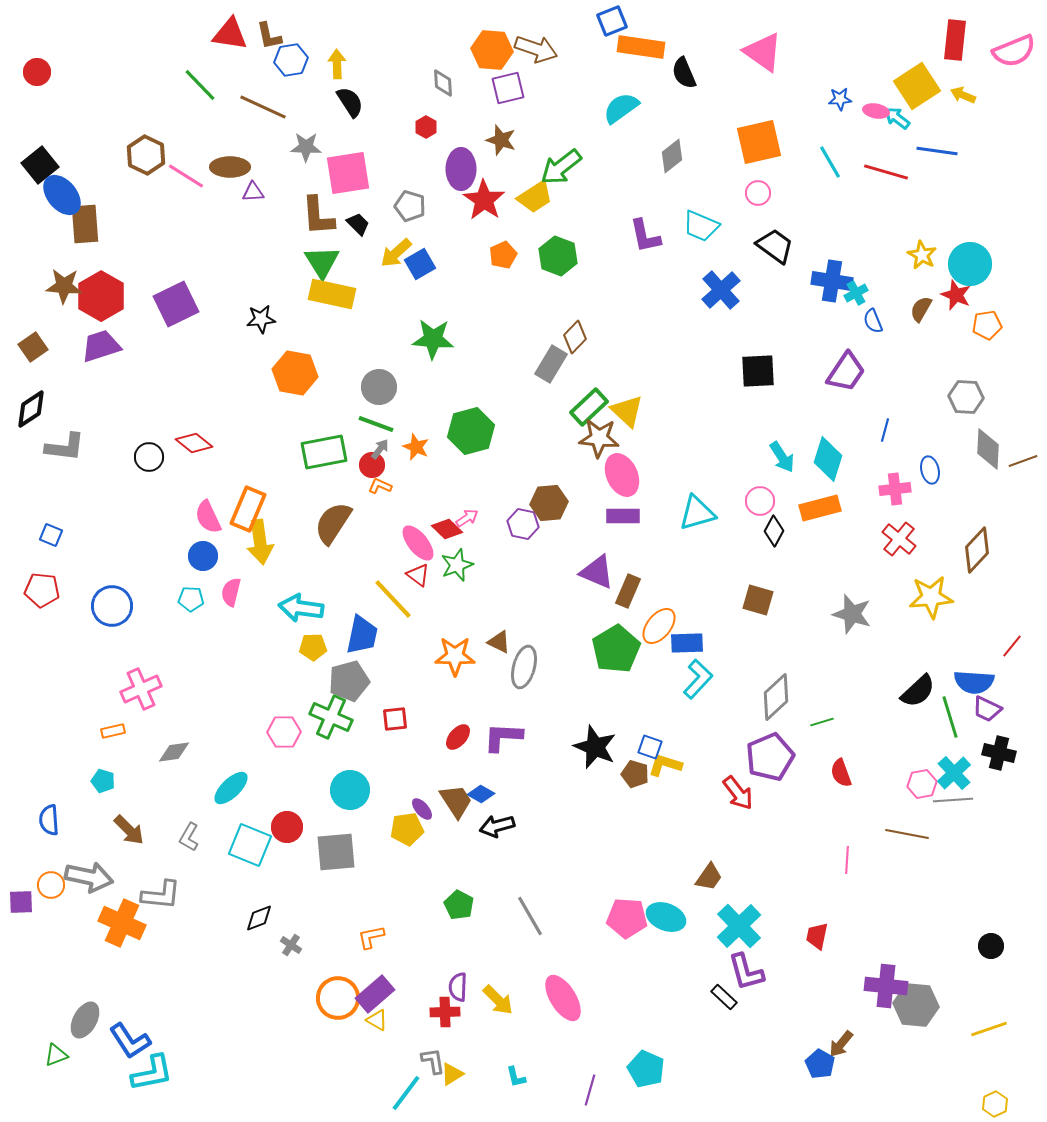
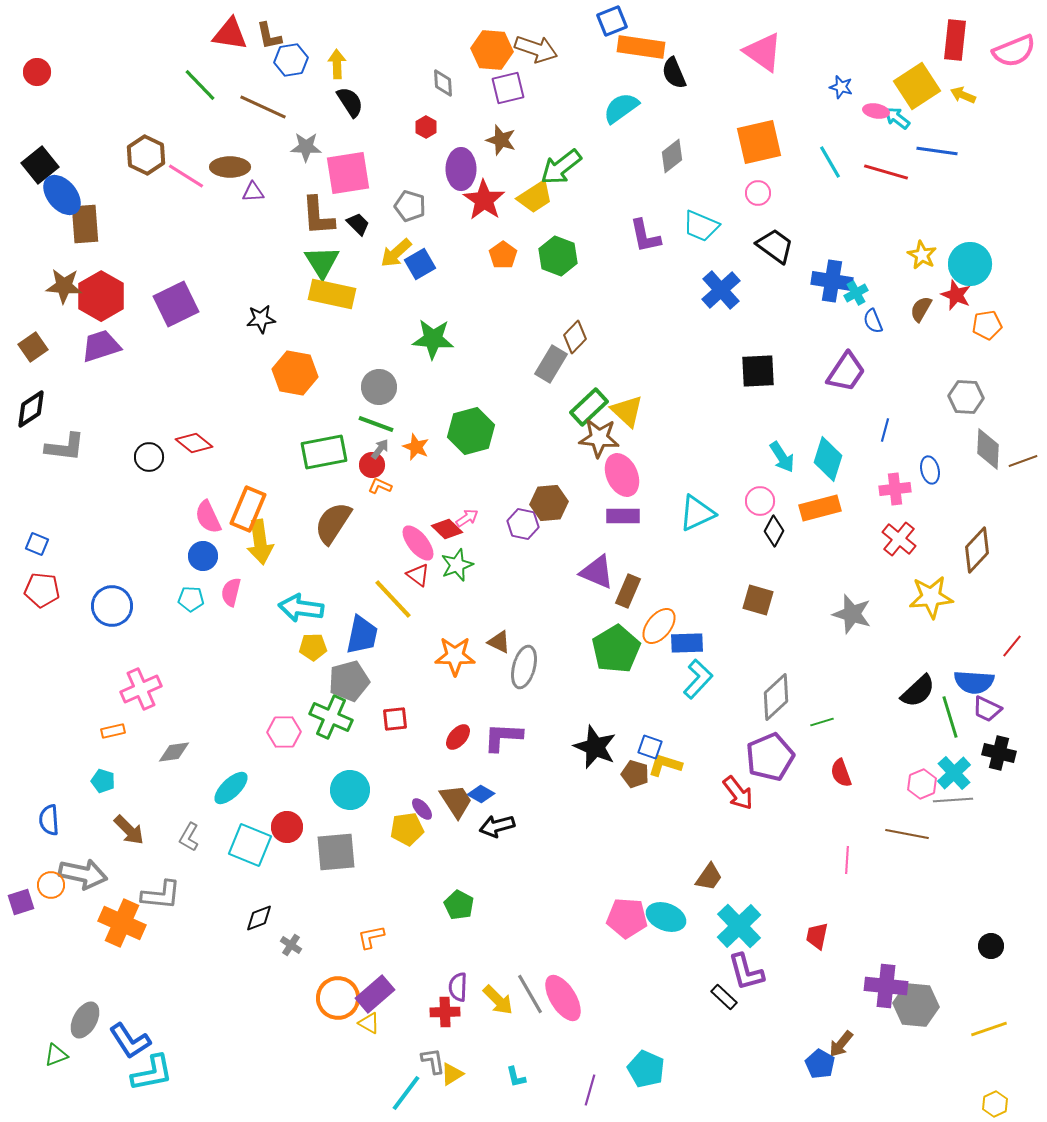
black semicircle at (684, 73): moved 10 px left
blue star at (840, 99): moved 1 px right, 12 px up; rotated 20 degrees clockwise
orange pentagon at (503, 255): rotated 12 degrees counterclockwise
cyan triangle at (697, 513): rotated 9 degrees counterclockwise
blue square at (51, 535): moved 14 px left, 9 px down
pink hexagon at (922, 784): rotated 12 degrees counterclockwise
gray arrow at (89, 877): moved 6 px left, 3 px up
purple square at (21, 902): rotated 16 degrees counterclockwise
gray line at (530, 916): moved 78 px down
yellow triangle at (377, 1020): moved 8 px left, 3 px down
